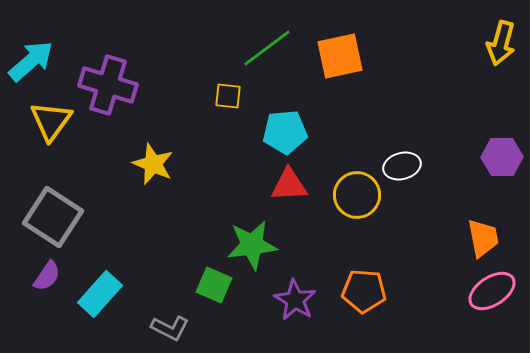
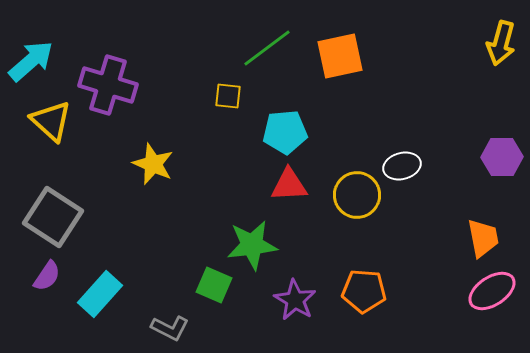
yellow triangle: rotated 24 degrees counterclockwise
